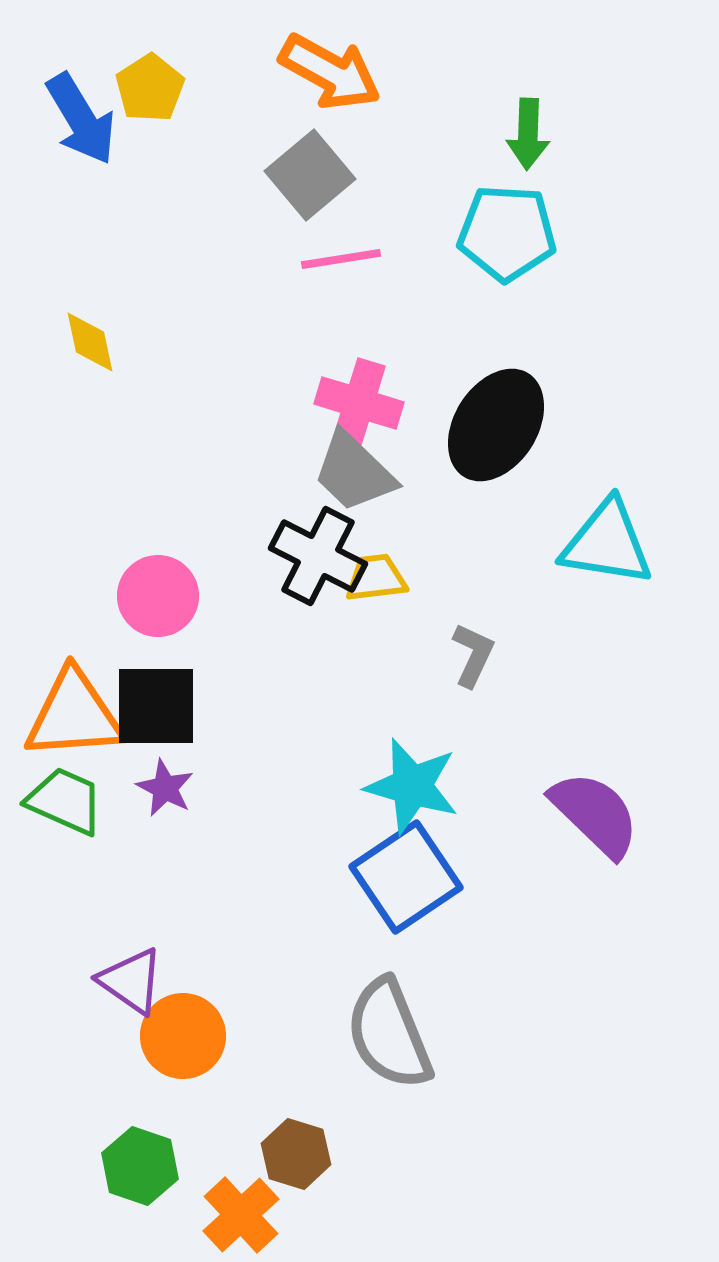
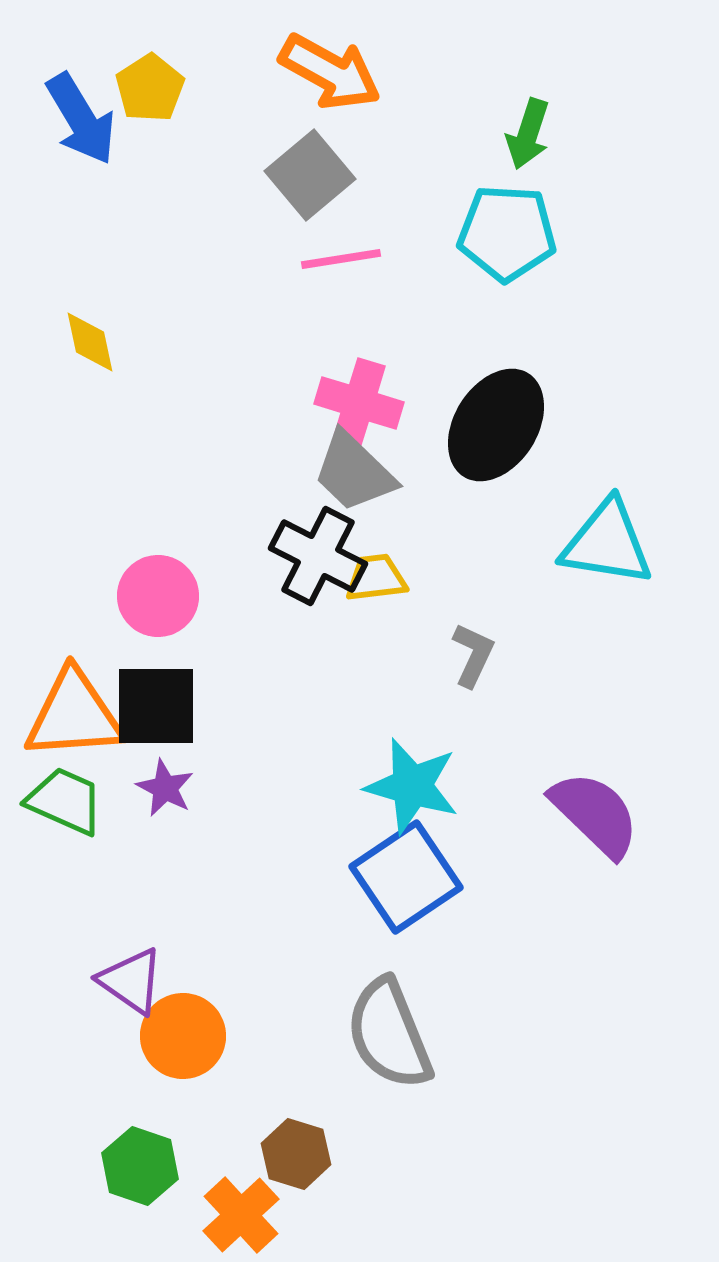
green arrow: rotated 16 degrees clockwise
